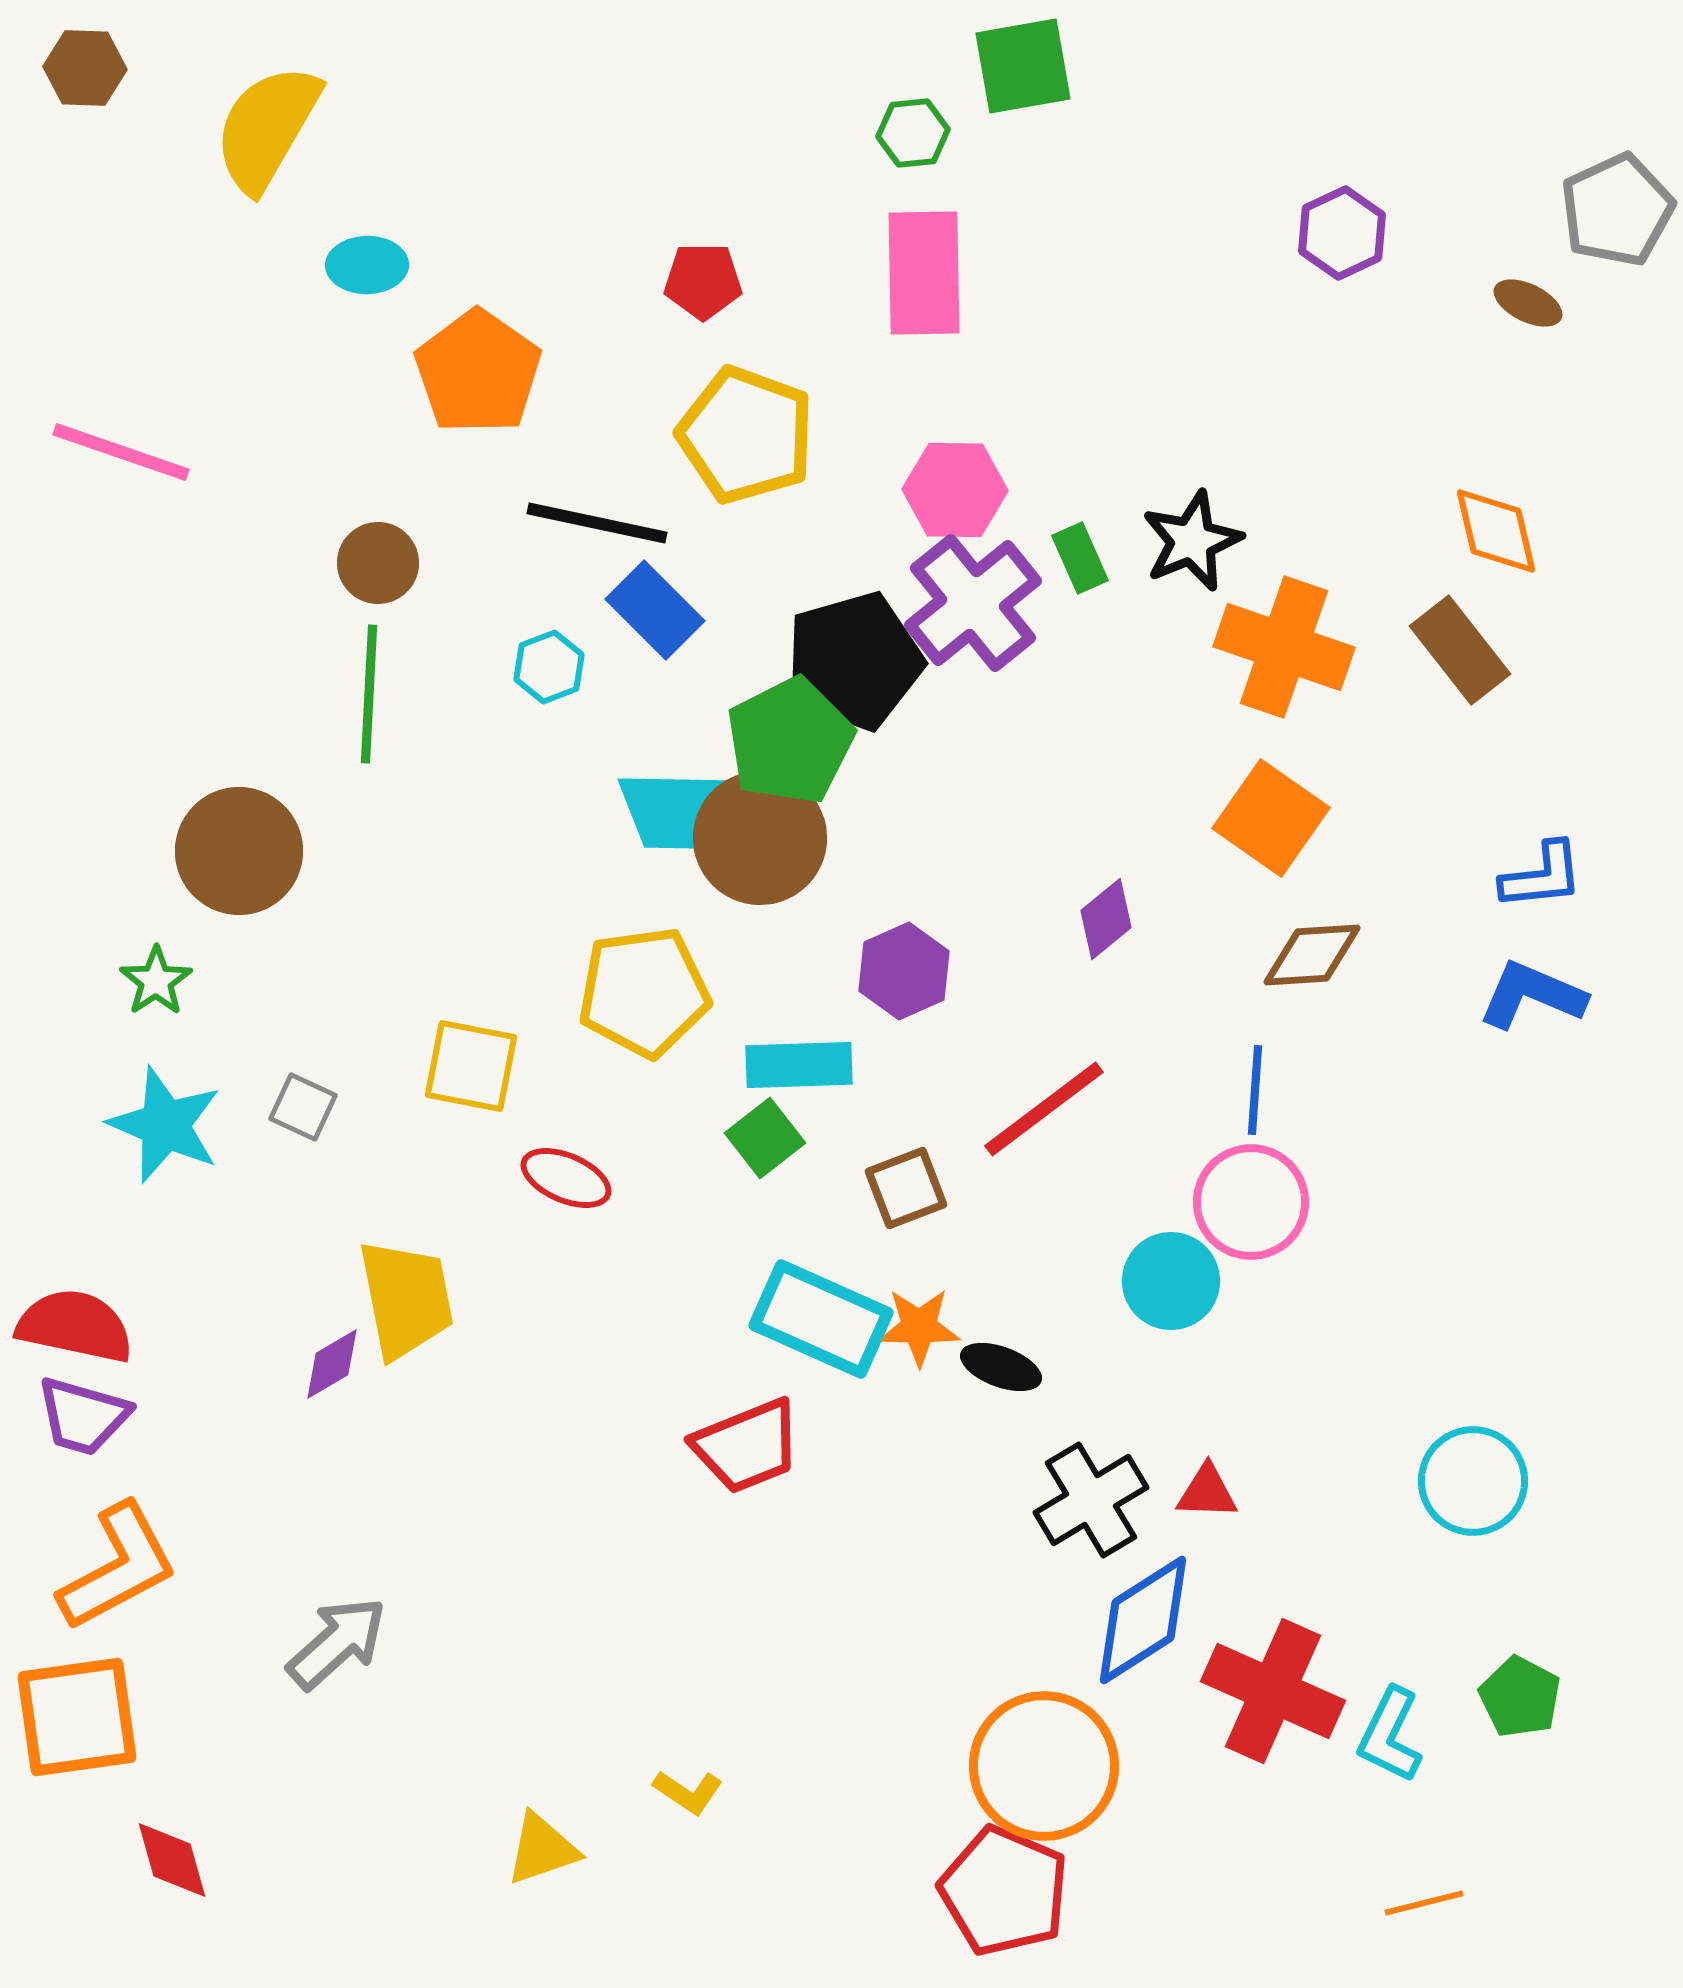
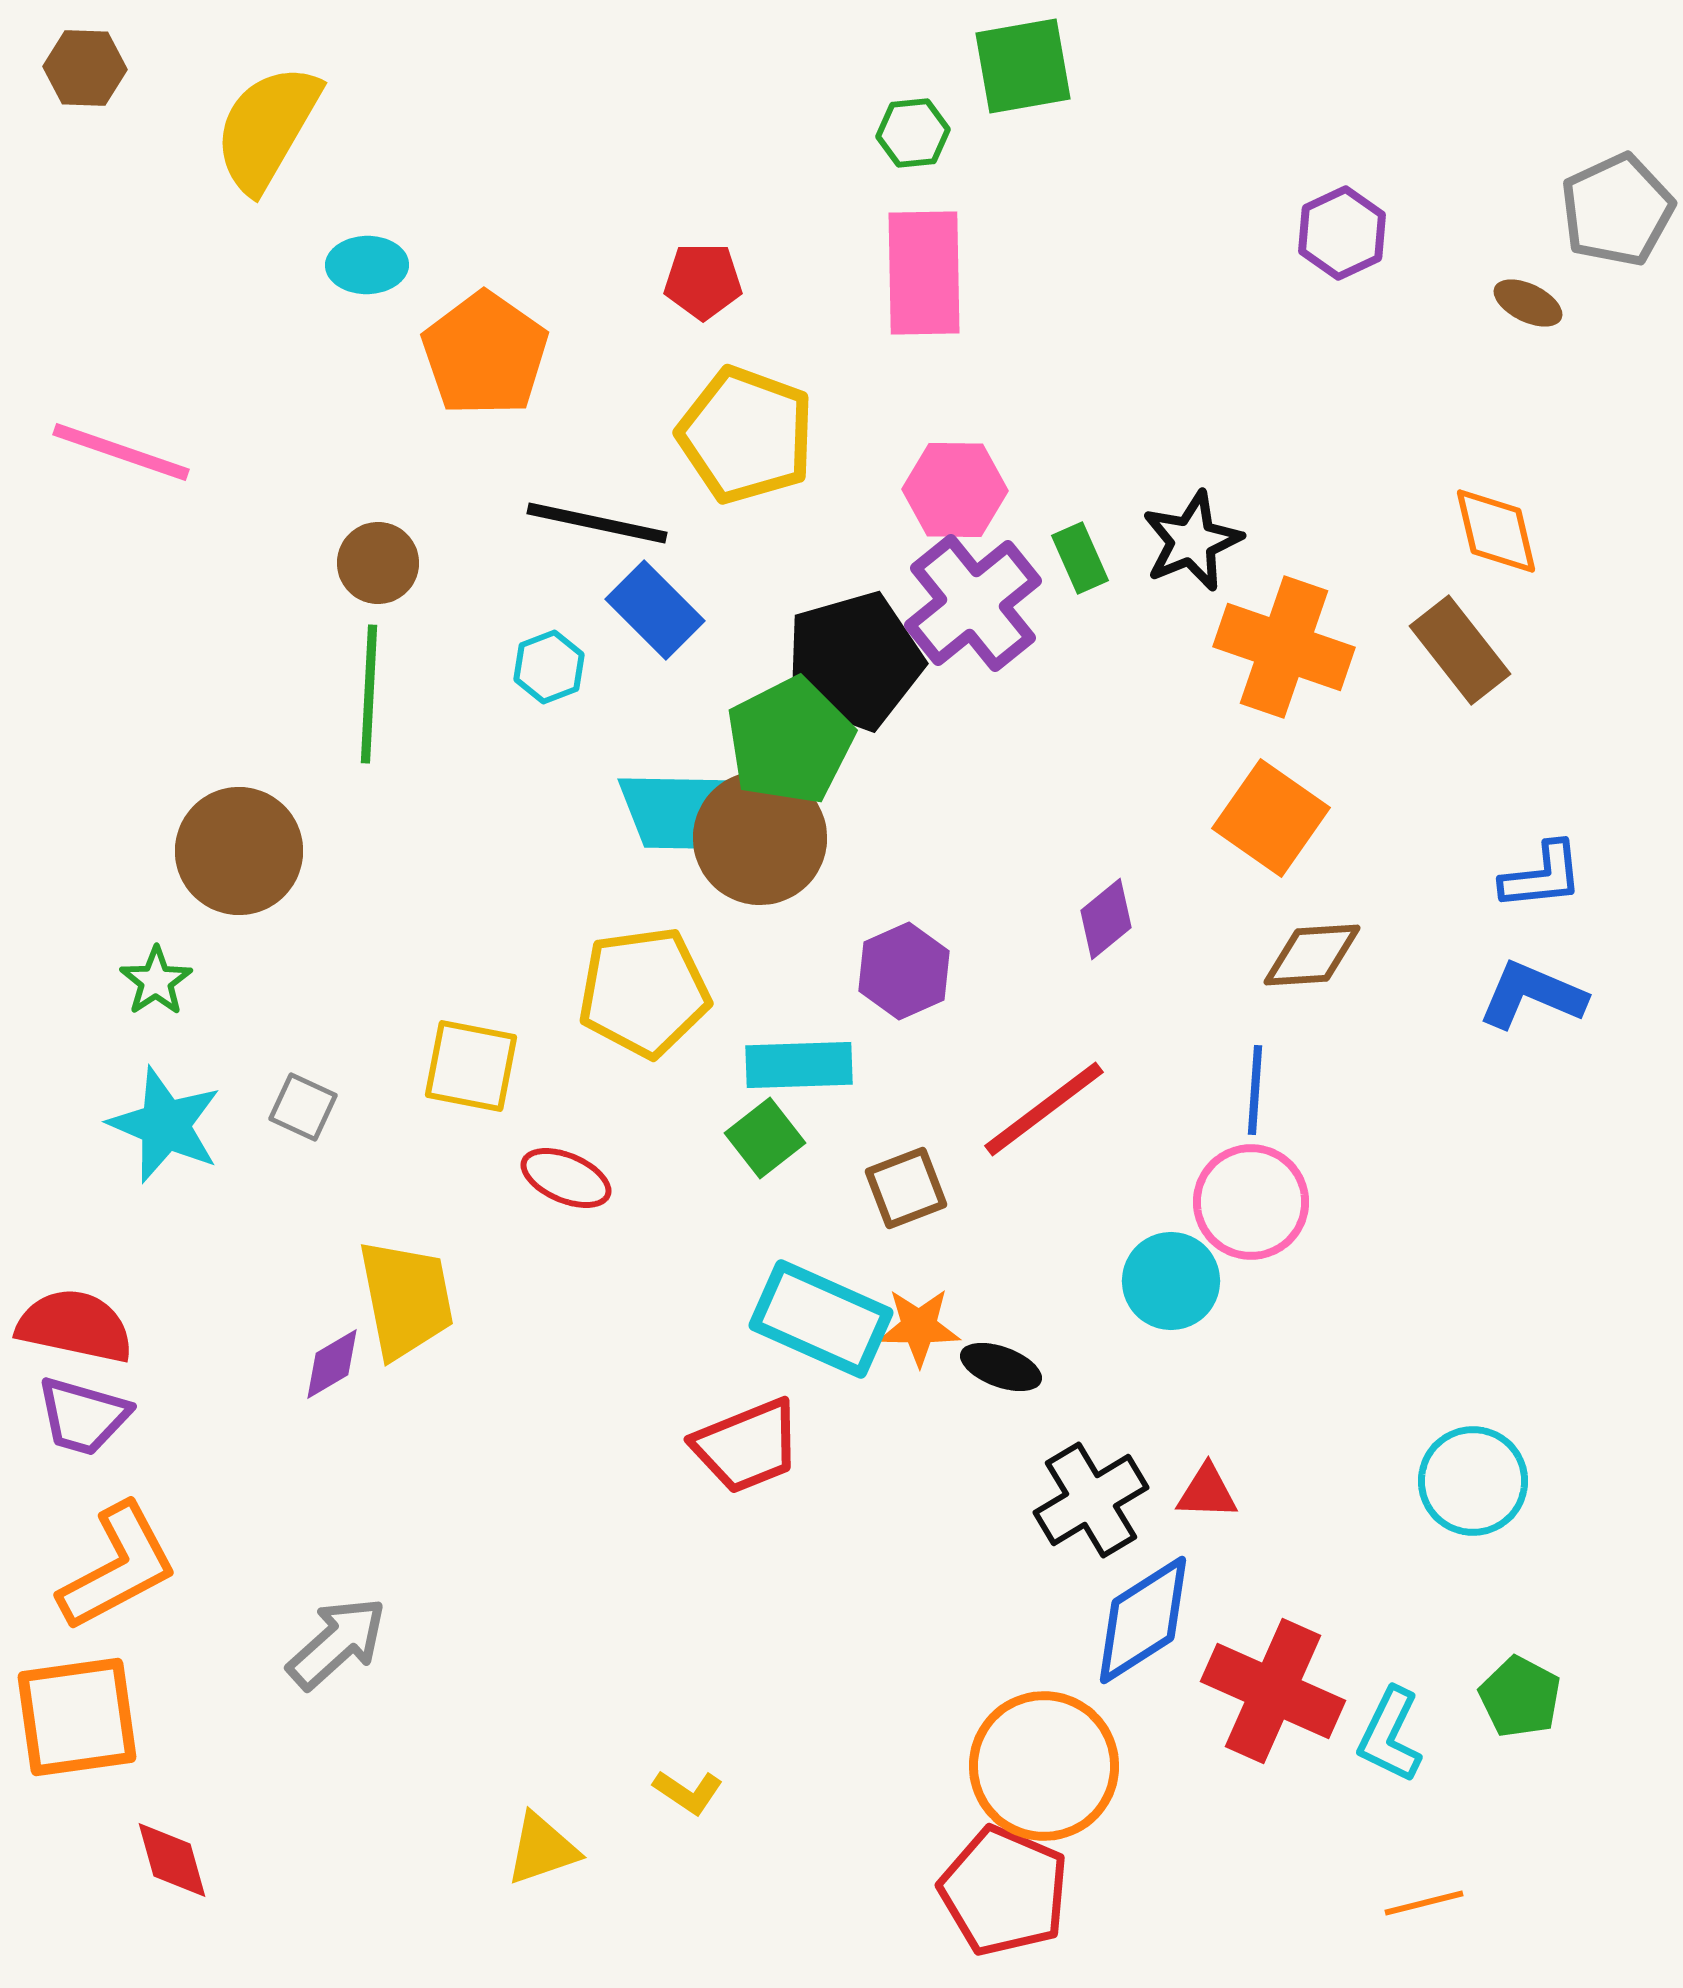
orange pentagon at (478, 372): moved 7 px right, 18 px up
